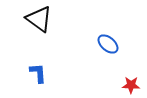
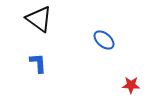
blue ellipse: moved 4 px left, 4 px up
blue L-shape: moved 10 px up
